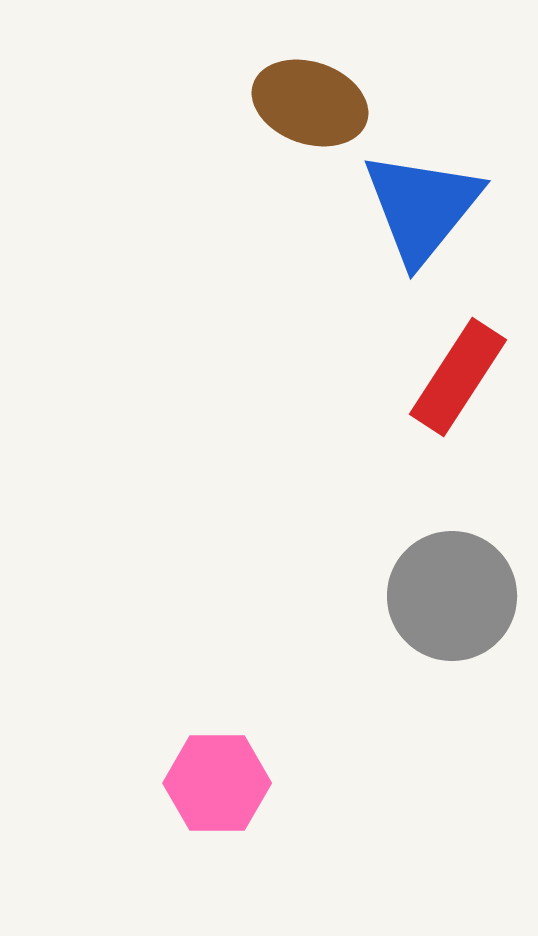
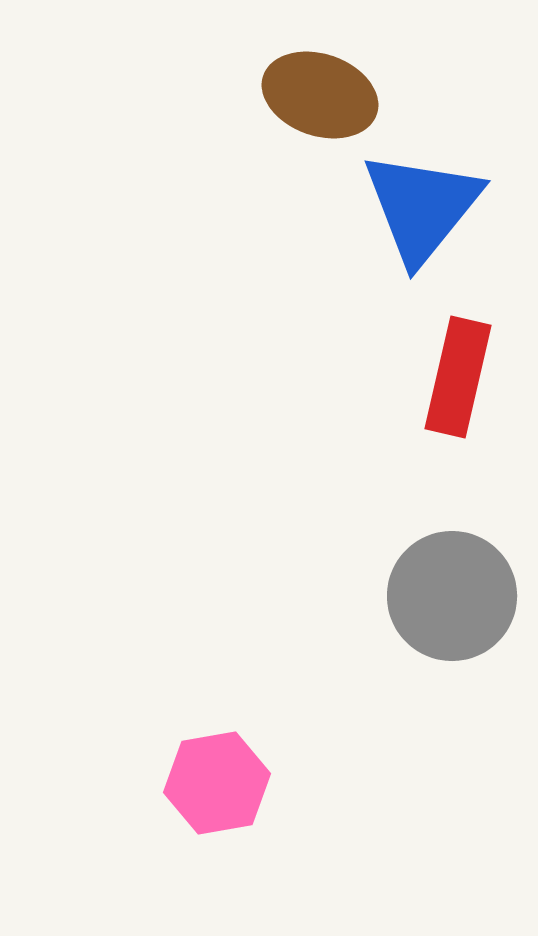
brown ellipse: moved 10 px right, 8 px up
red rectangle: rotated 20 degrees counterclockwise
pink hexagon: rotated 10 degrees counterclockwise
